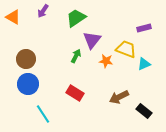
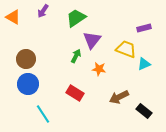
orange star: moved 7 px left, 8 px down
